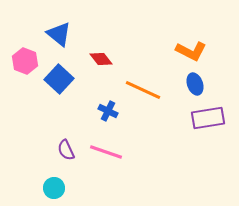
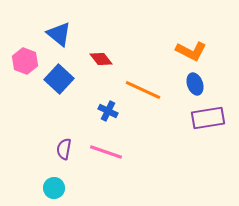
purple semicircle: moved 2 px left, 1 px up; rotated 35 degrees clockwise
